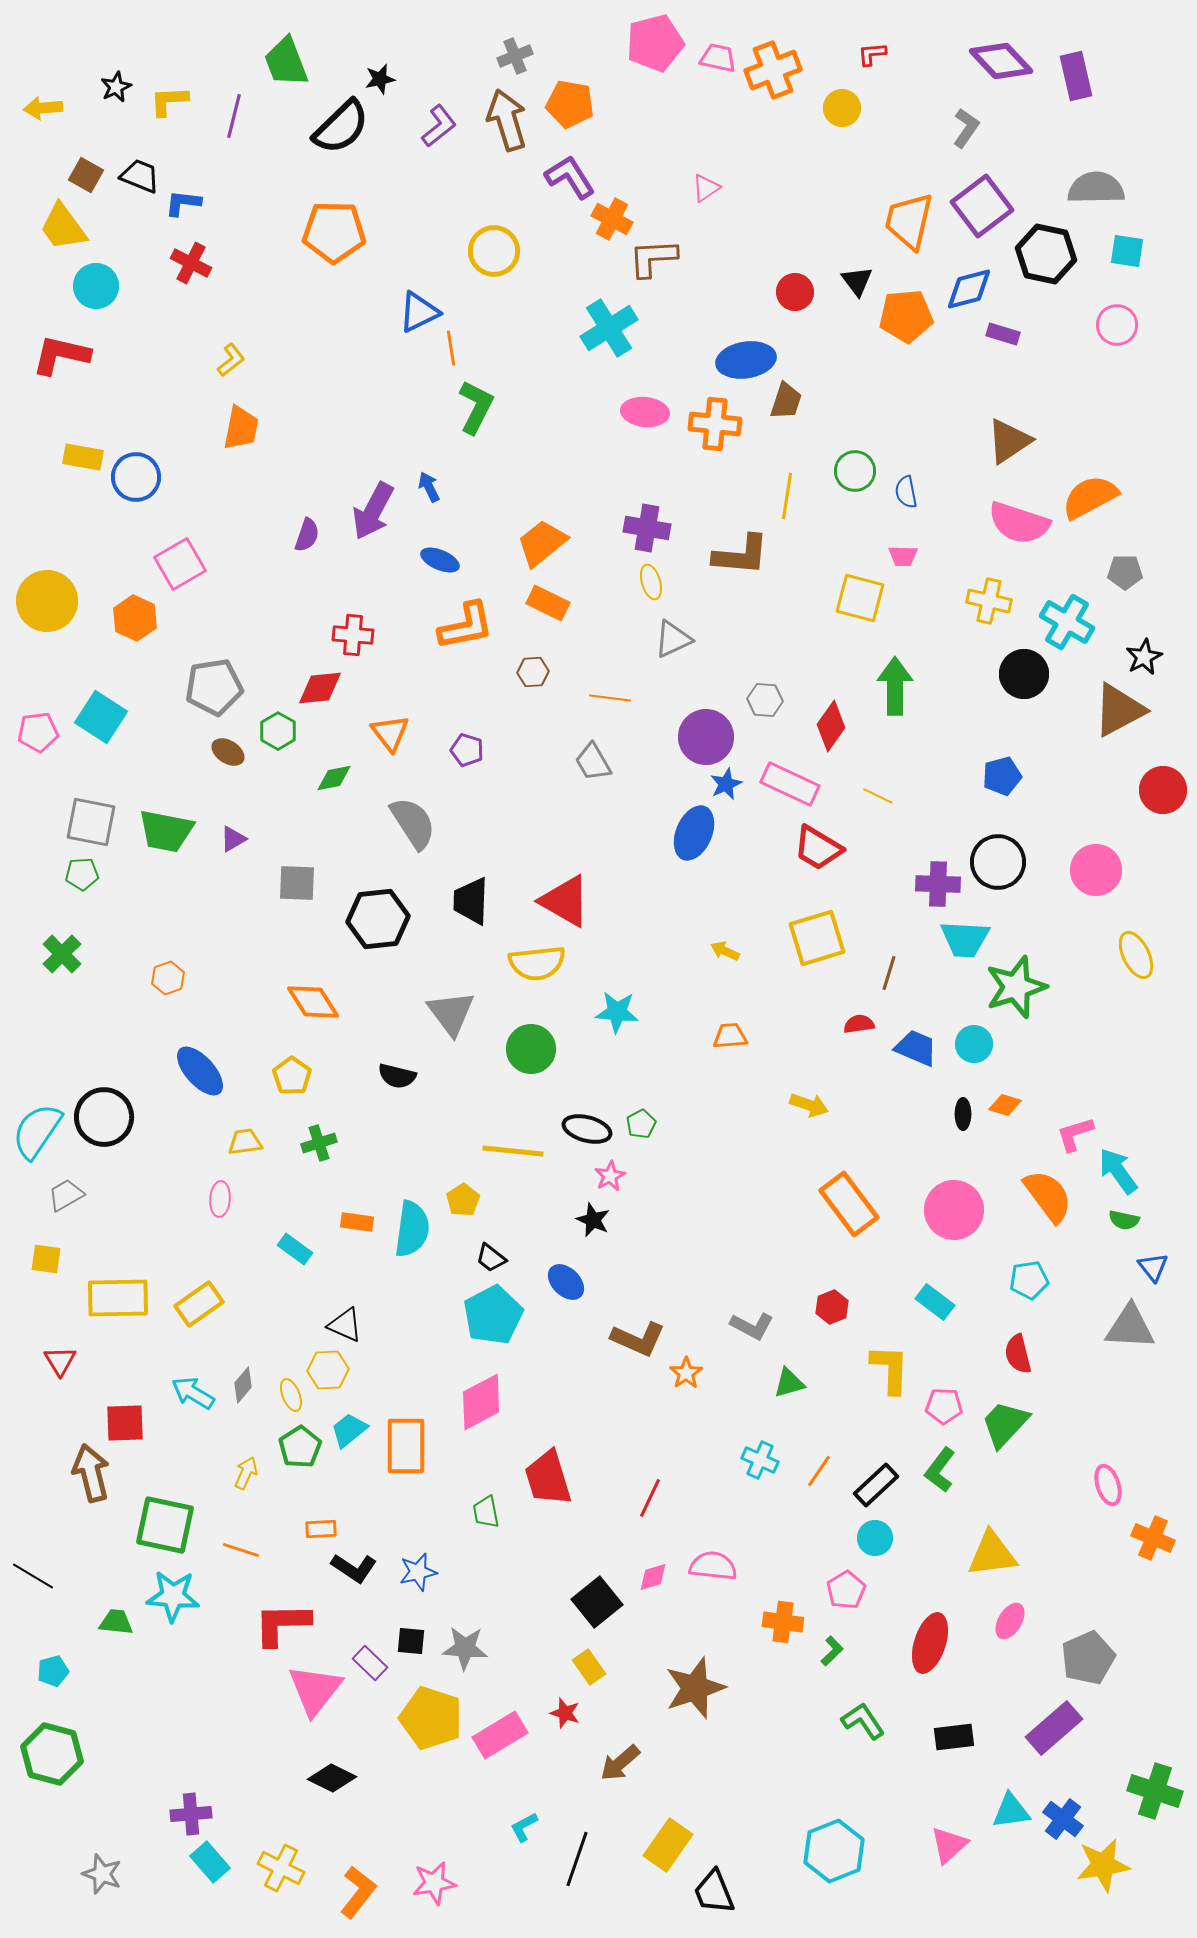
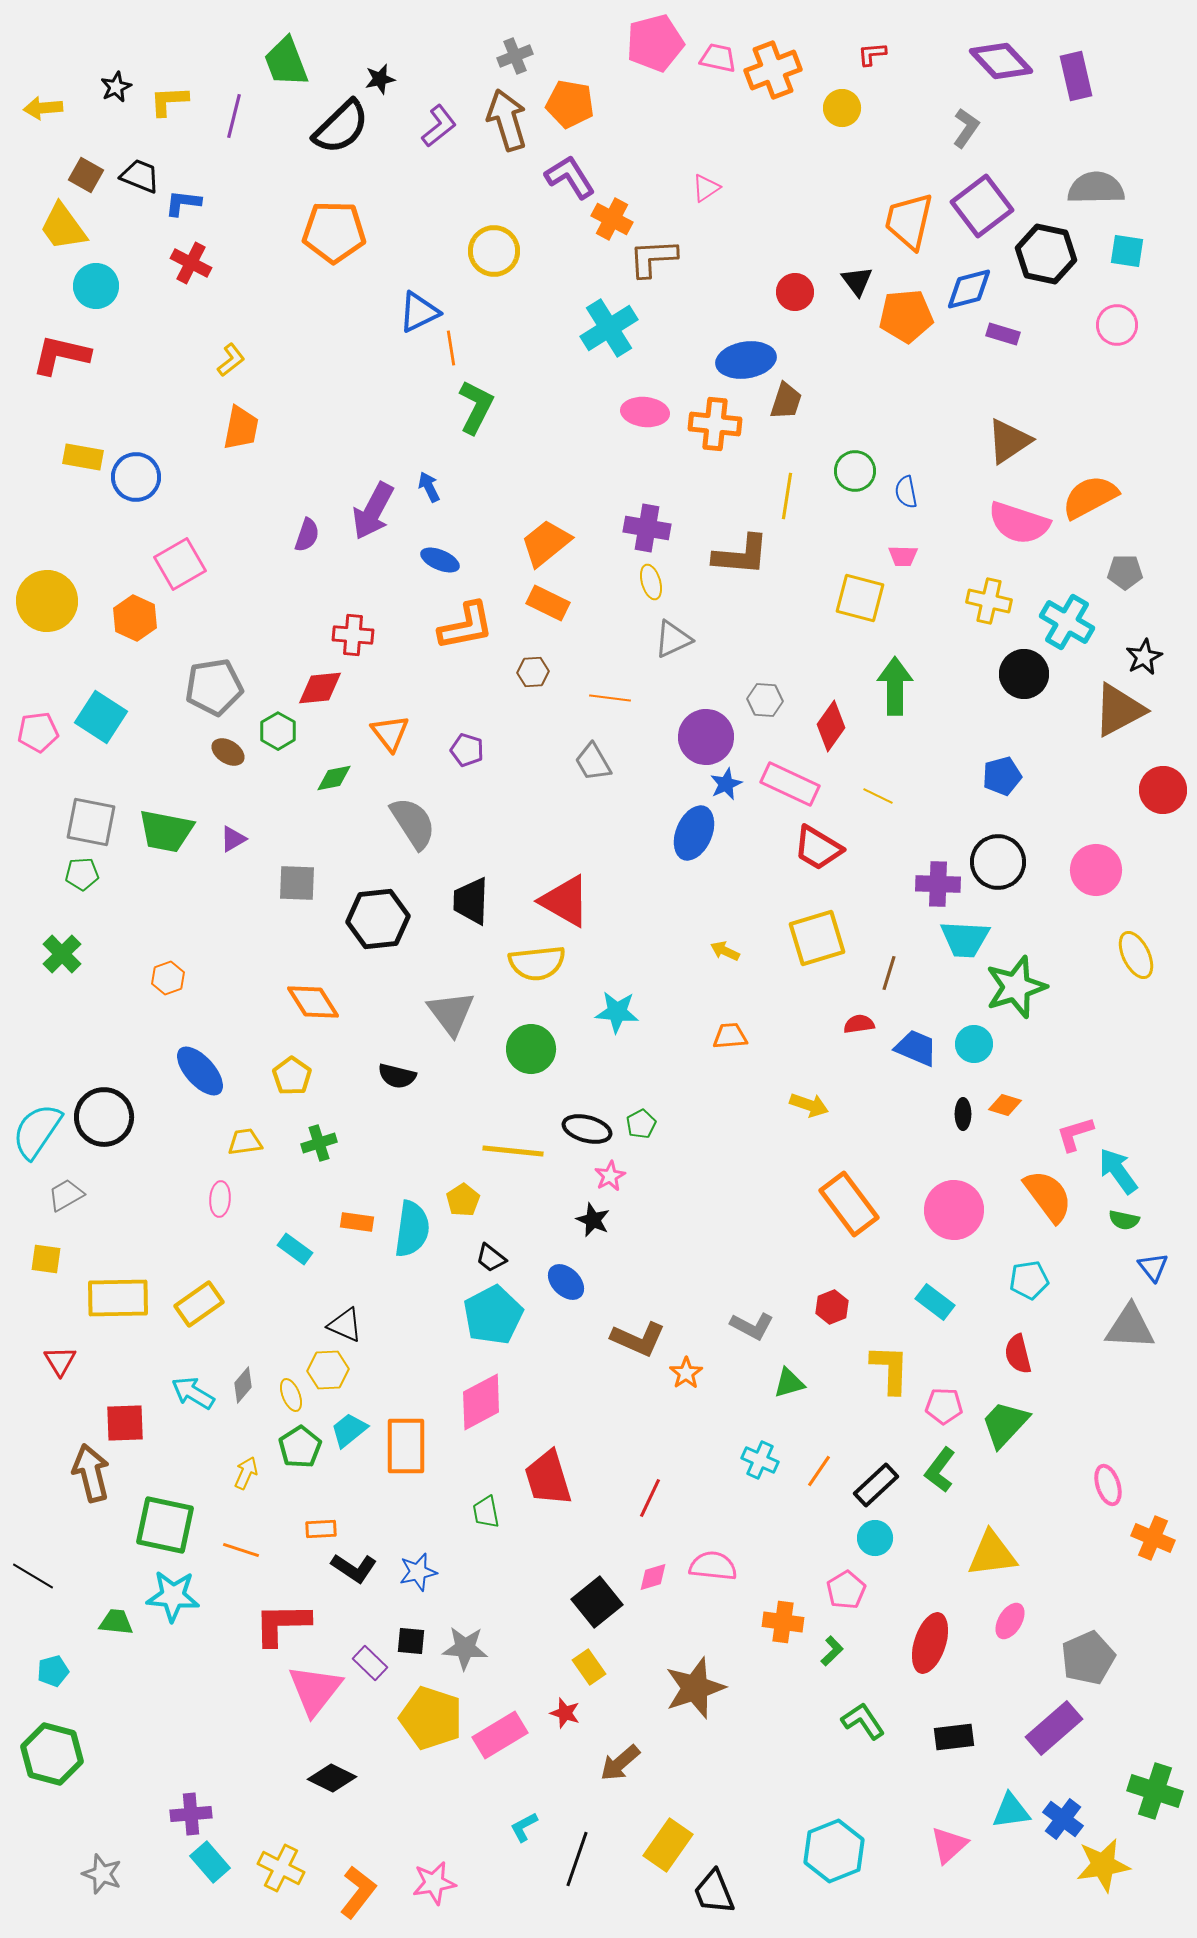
orange trapezoid at (542, 543): moved 4 px right
